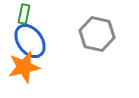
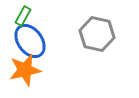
green rectangle: moved 1 px left, 2 px down; rotated 18 degrees clockwise
orange star: moved 1 px right, 3 px down
